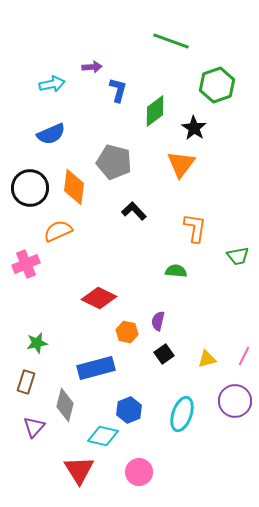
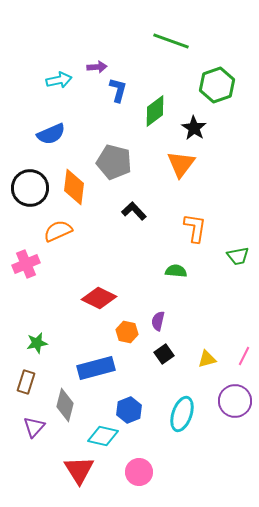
purple arrow: moved 5 px right
cyan arrow: moved 7 px right, 4 px up
